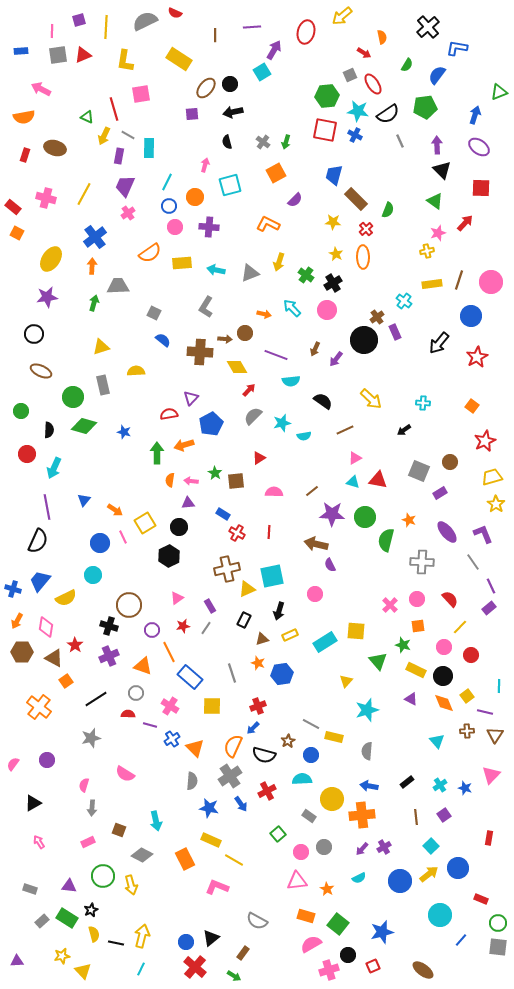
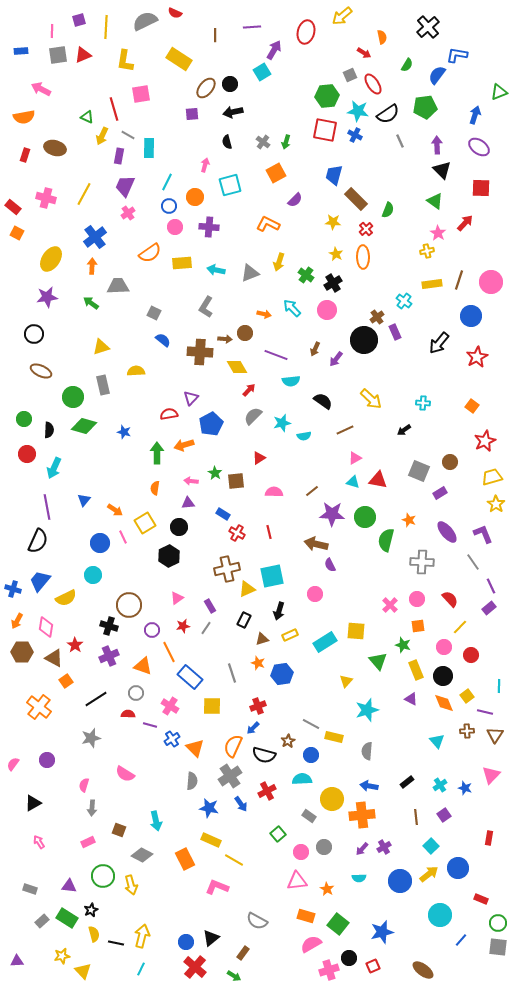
blue L-shape at (457, 48): moved 7 px down
yellow arrow at (104, 136): moved 2 px left
pink star at (438, 233): rotated 21 degrees counterclockwise
green arrow at (94, 303): moved 3 px left; rotated 70 degrees counterclockwise
green circle at (21, 411): moved 3 px right, 8 px down
orange semicircle at (170, 480): moved 15 px left, 8 px down
red line at (269, 532): rotated 16 degrees counterclockwise
yellow rectangle at (416, 670): rotated 42 degrees clockwise
cyan semicircle at (359, 878): rotated 24 degrees clockwise
black circle at (348, 955): moved 1 px right, 3 px down
